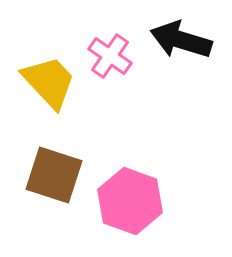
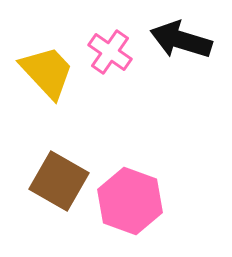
pink cross: moved 4 px up
yellow trapezoid: moved 2 px left, 10 px up
brown square: moved 5 px right, 6 px down; rotated 12 degrees clockwise
